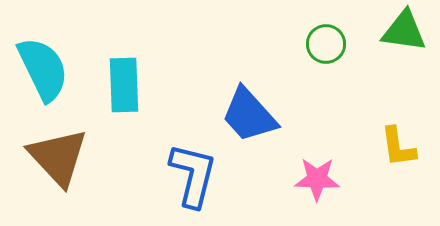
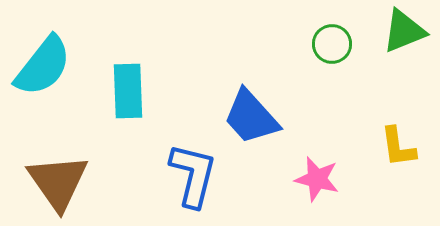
green triangle: rotated 30 degrees counterclockwise
green circle: moved 6 px right
cyan semicircle: moved 3 px up; rotated 64 degrees clockwise
cyan rectangle: moved 4 px right, 6 px down
blue trapezoid: moved 2 px right, 2 px down
brown triangle: moved 25 px down; rotated 8 degrees clockwise
pink star: rotated 12 degrees clockwise
